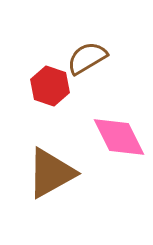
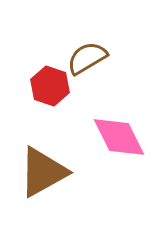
brown triangle: moved 8 px left, 1 px up
